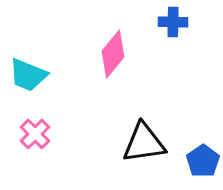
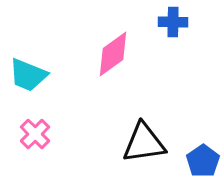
pink diamond: rotated 15 degrees clockwise
